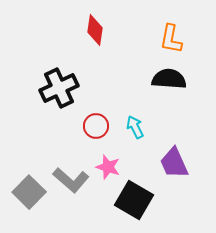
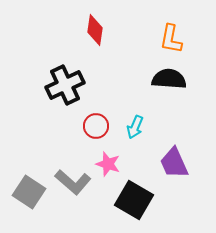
black cross: moved 6 px right, 3 px up
cyan arrow: rotated 130 degrees counterclockwise
pink star: moved 3 px up
gray L-shape: moved 2 px right, 2 px down
gray square: rotated 12 degrees counterclockwise
